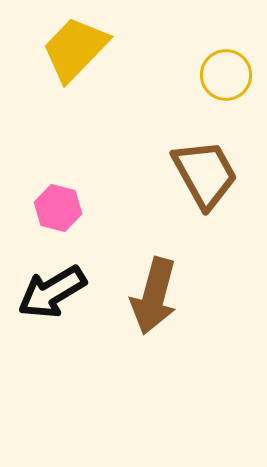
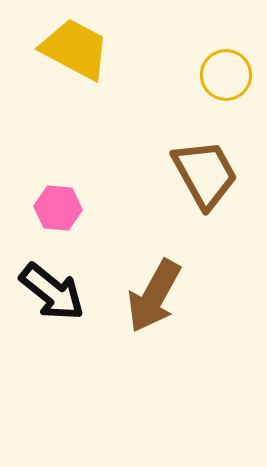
yellow trapezoid: rotated 74 degrees clockwise
pink hexagon: rotated 9 degrees counterclockwise
black arrow: rotated 110 degrees counterclockwise
brown arrow: rotated 14 degrees clockwise
